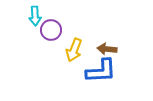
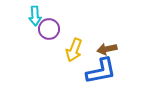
purple circle: moved 2 px left, 1 px up
brown arrow: rotated 18 degrees counterclockwise
blue L-shape: rotated 8 degrees counterclockwise
